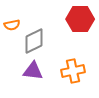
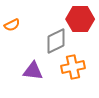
orange semicircle: rotated 14 degrees counterclockwise
gray diamond: moved 22 px right
orange cross: moved 4 px up
